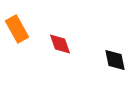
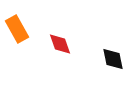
black diamond: moved 2 px left, 1 px up
